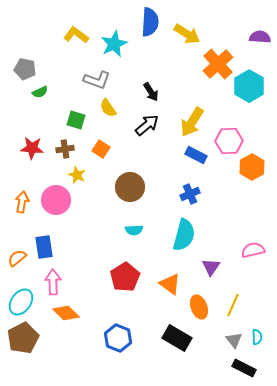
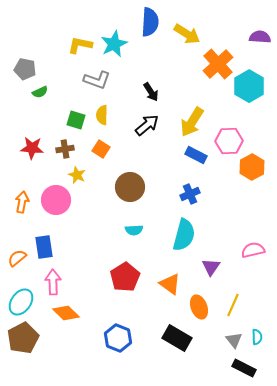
yellow L-shape at (76, 35): moved 4 px right, 10 px down; rotated 25 degrees counterclockwise
yellow semicircle at (108, 108): moved 6 px left, 7 px down; rotated 36 degrees clockwise
